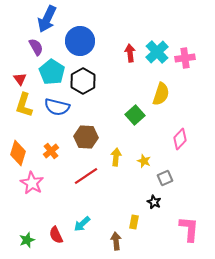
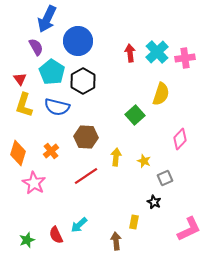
blue circle: moved 2 px left
pink star: moved 2 px right
cyan arrow: moved 3 px left, 1 px down
pink L-shape: rotated 60 degrees clockwise
